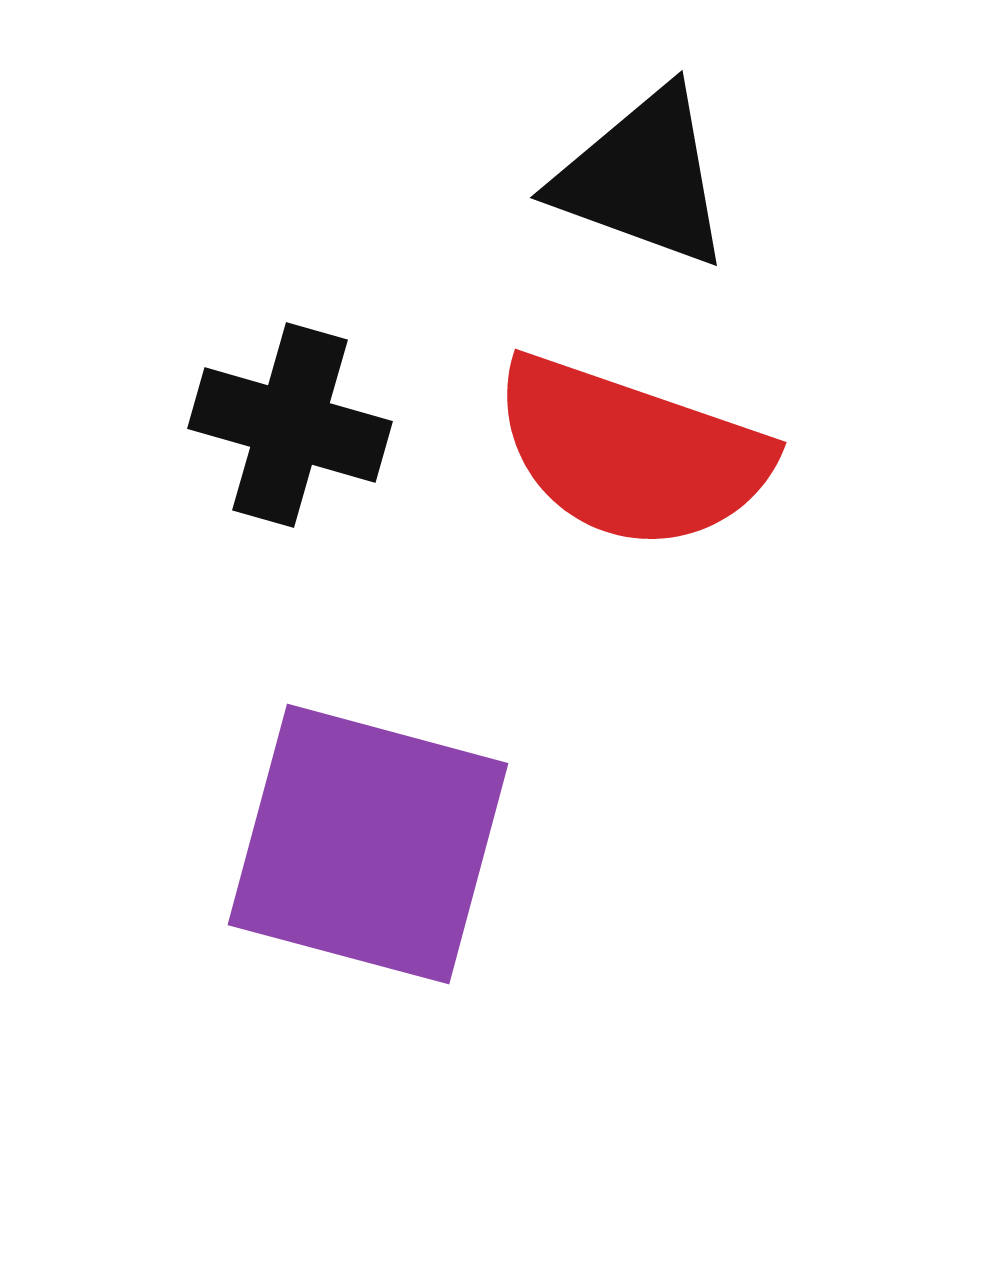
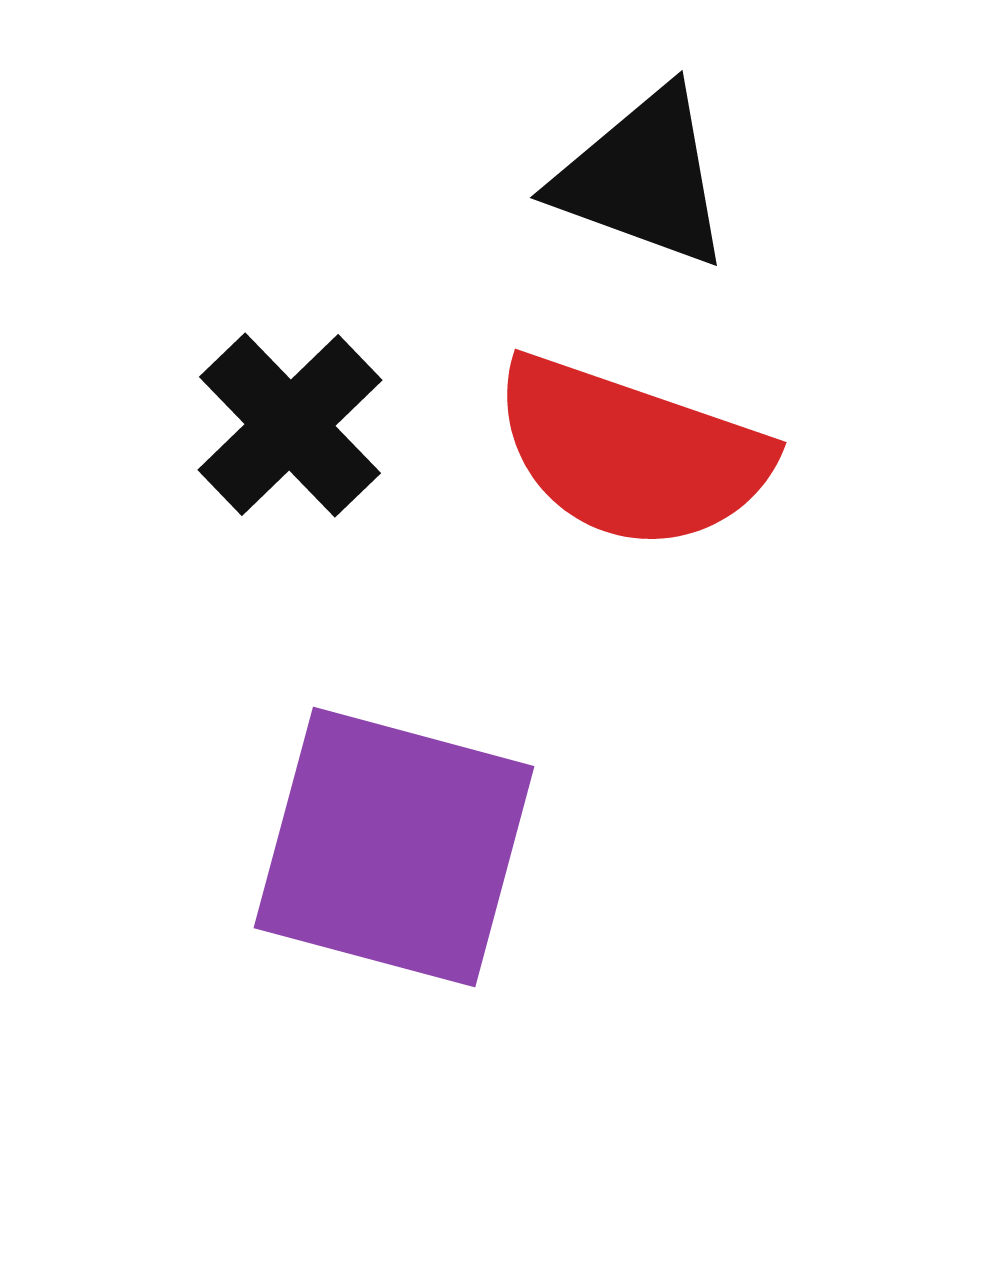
black cross: rotated 30 degrees clockwise
purple square: moved 26 px right, 3 px down
